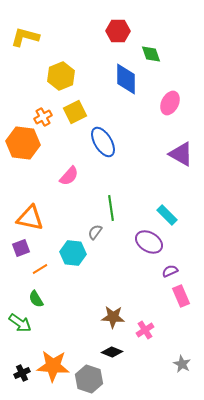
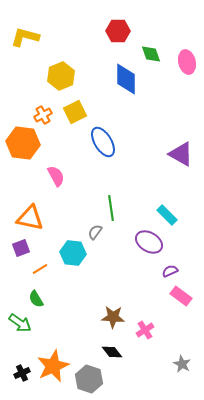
pink ellipse: moved 17 px right, 41 px up; rotated 40 degrees counterclockwise
orange cross: moved 2 px up
pink semicircle: moved 13 px left; rotated 70 degrees counterclockwise
pink rectangle: rotated 30 degrees counterclockwise
black diamond: rotated 30 degrees clockwise
orange star: rotated 28 degrees counterclockwise
